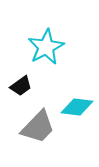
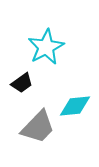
black trapezoid: moved 1 px right, 3 px up
cyan diamond: moved 2 px left, 1 px up; rotated 12 degrees counterclockwise
